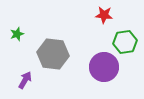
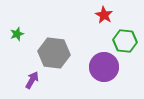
red star: rotated 24 degrees clockwise
green hexagon: moved 1 px up; rotated 15 degrees clockwise
gray hexagon: moved 1 px right, 1 px up
purple arrow: moved 7 px right
